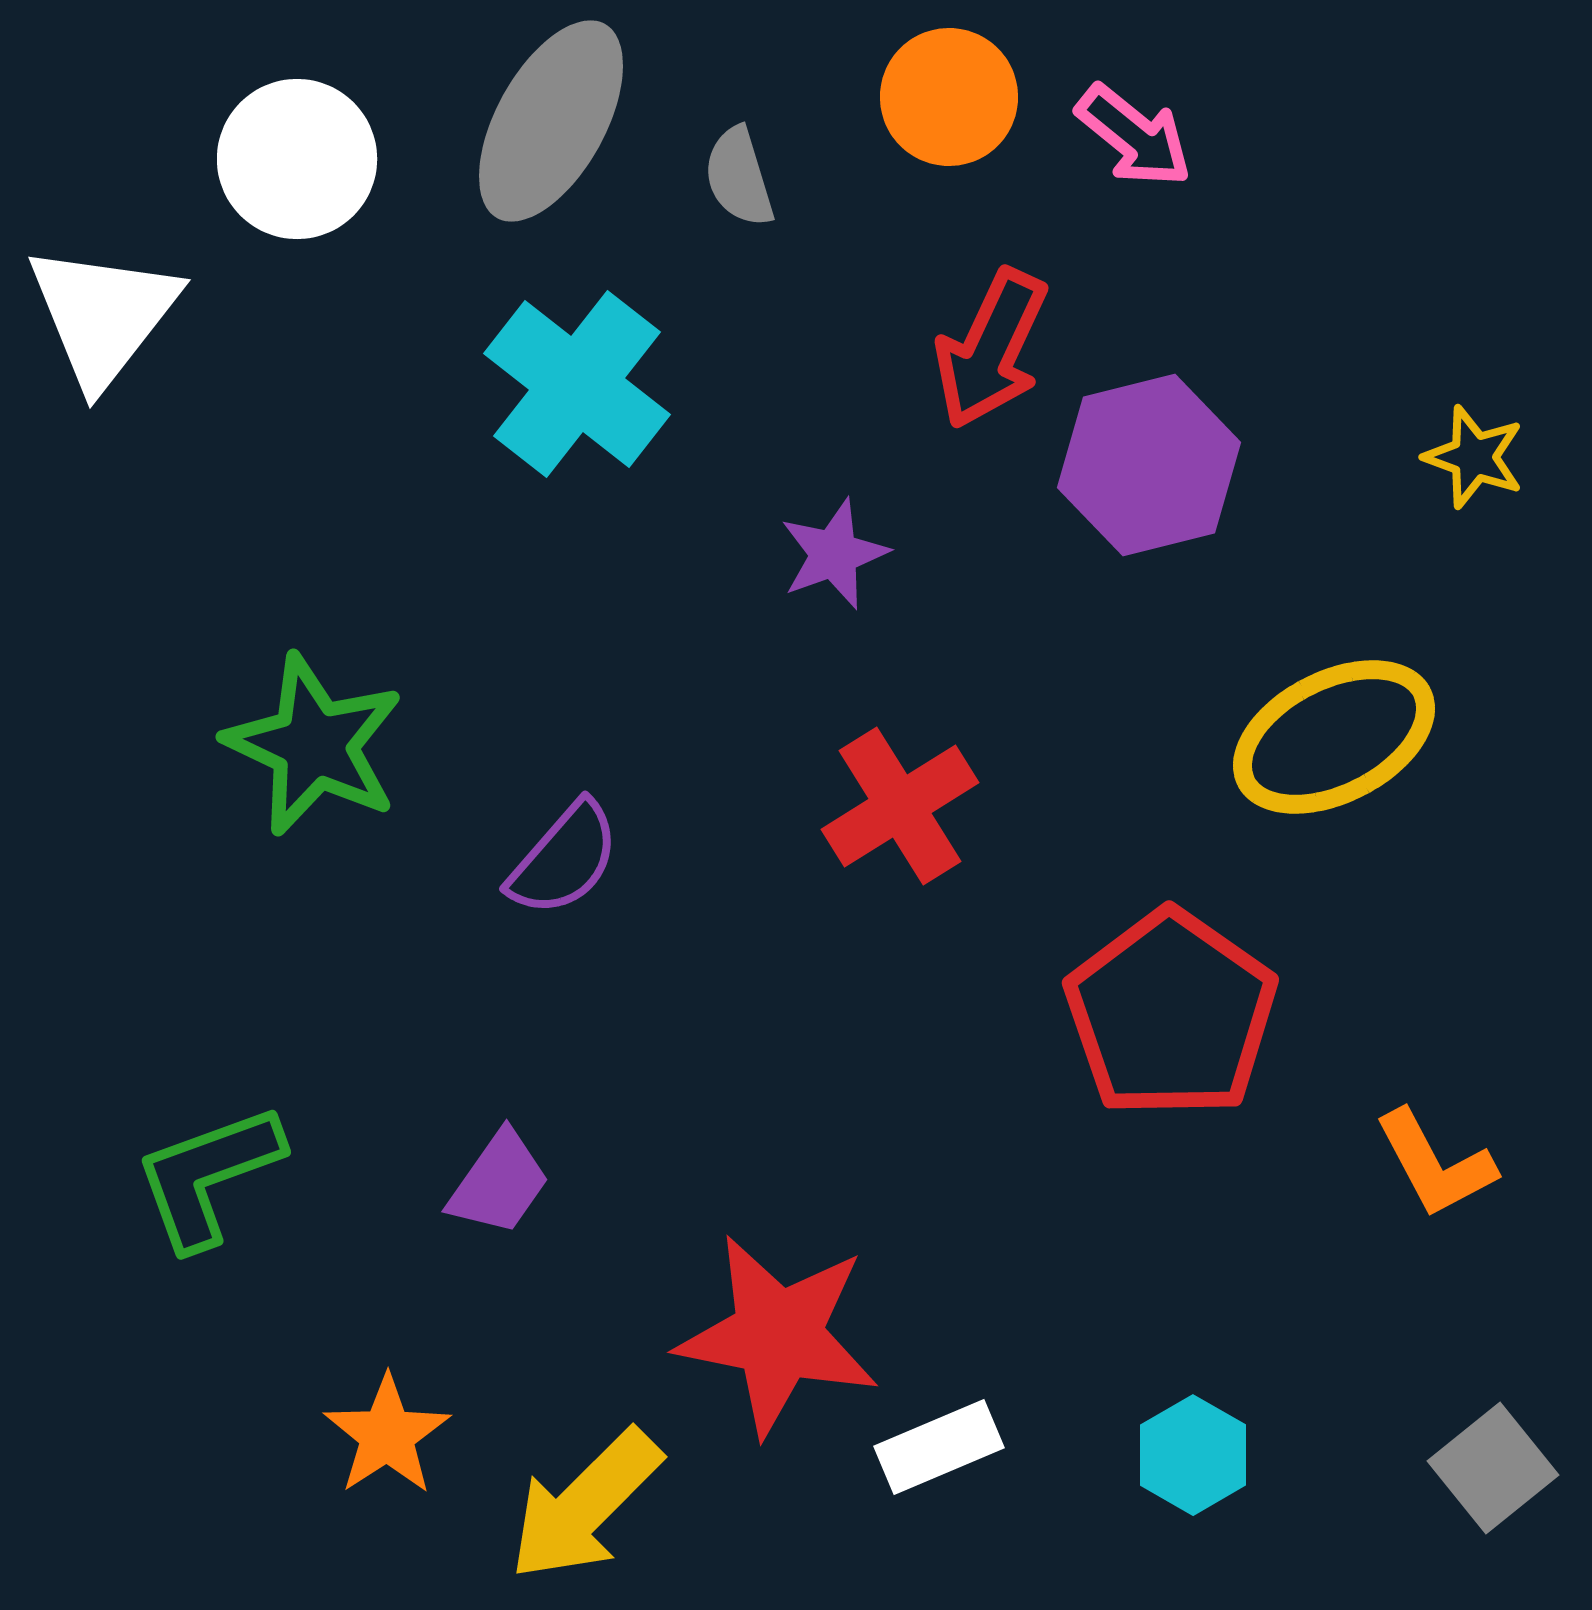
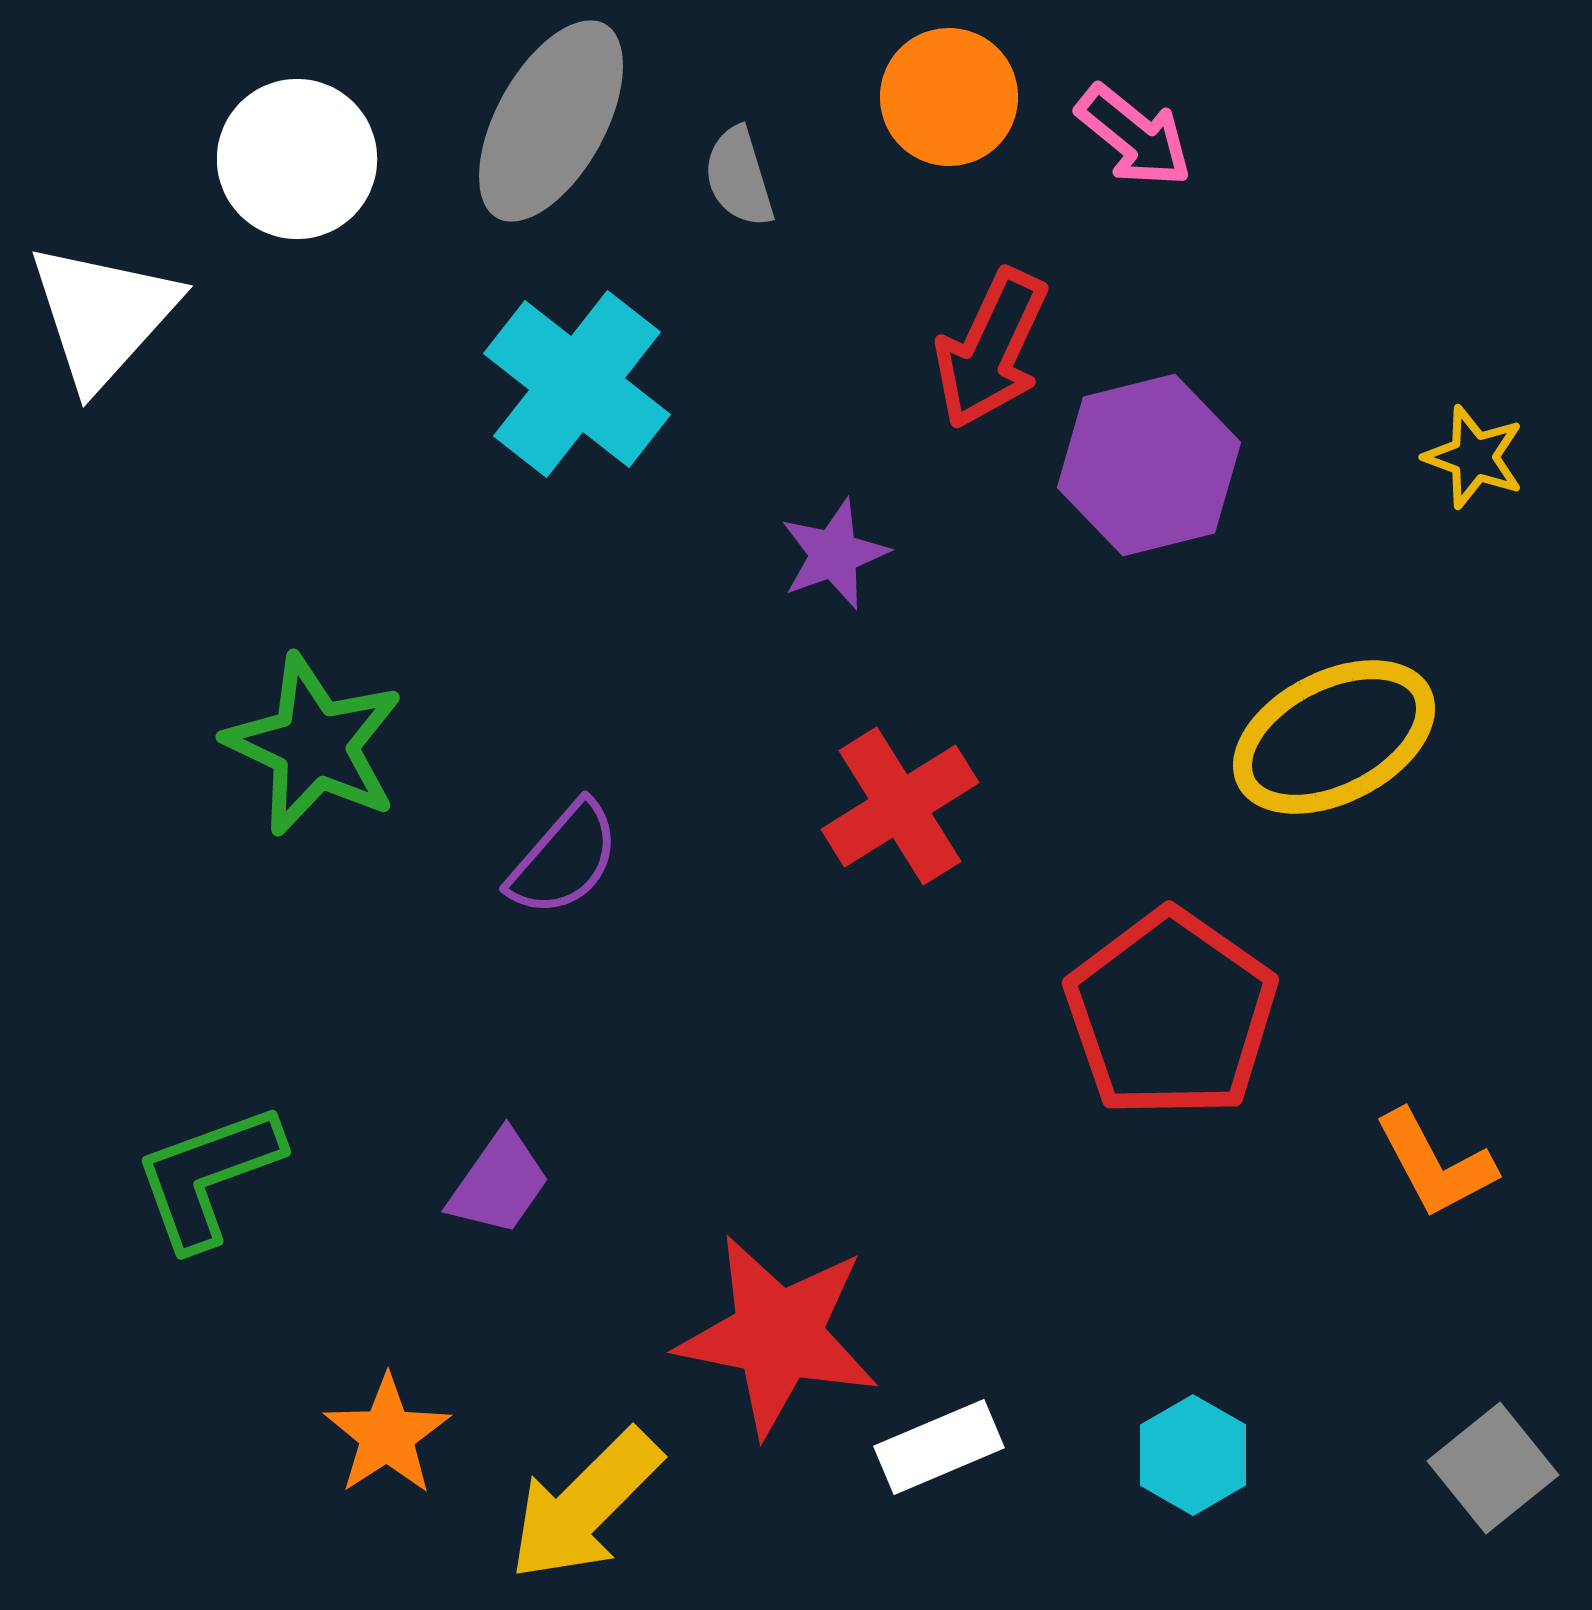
white triangle: rotated 4 degrees clockwise
